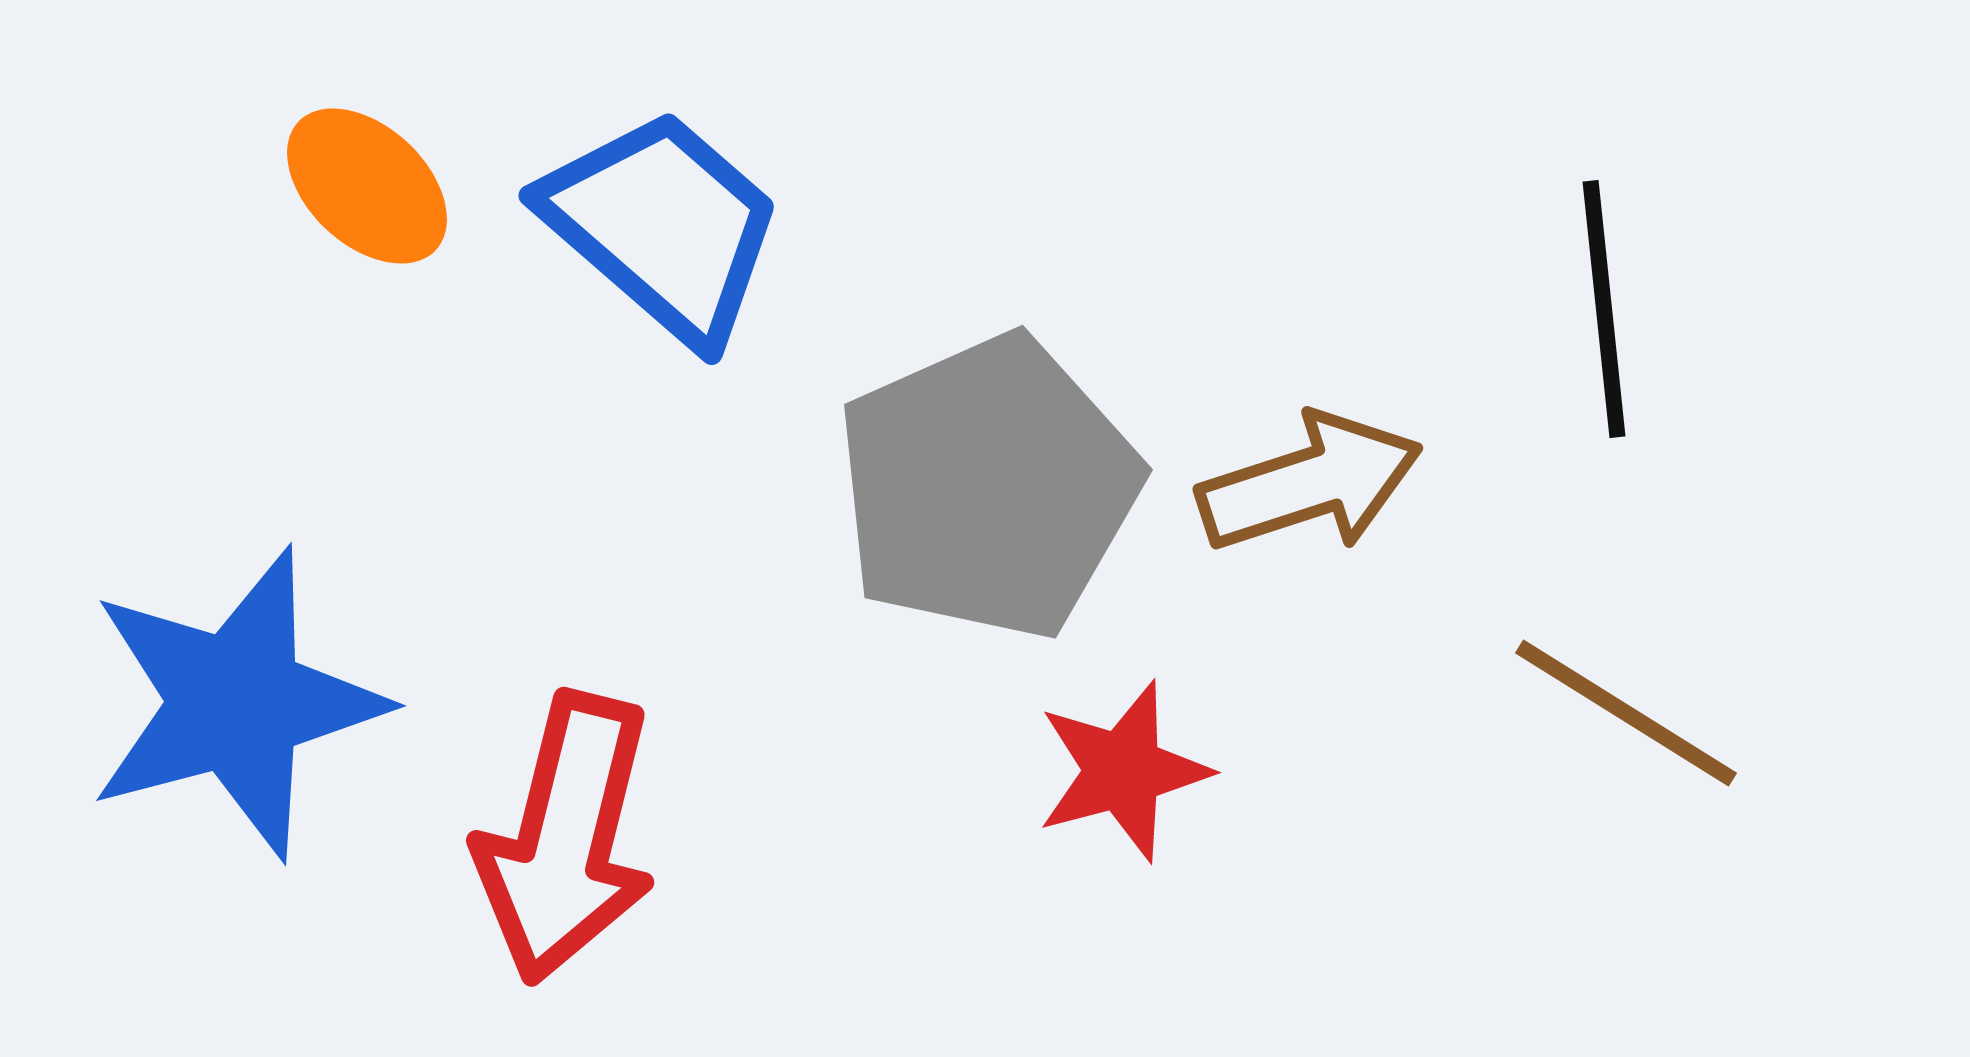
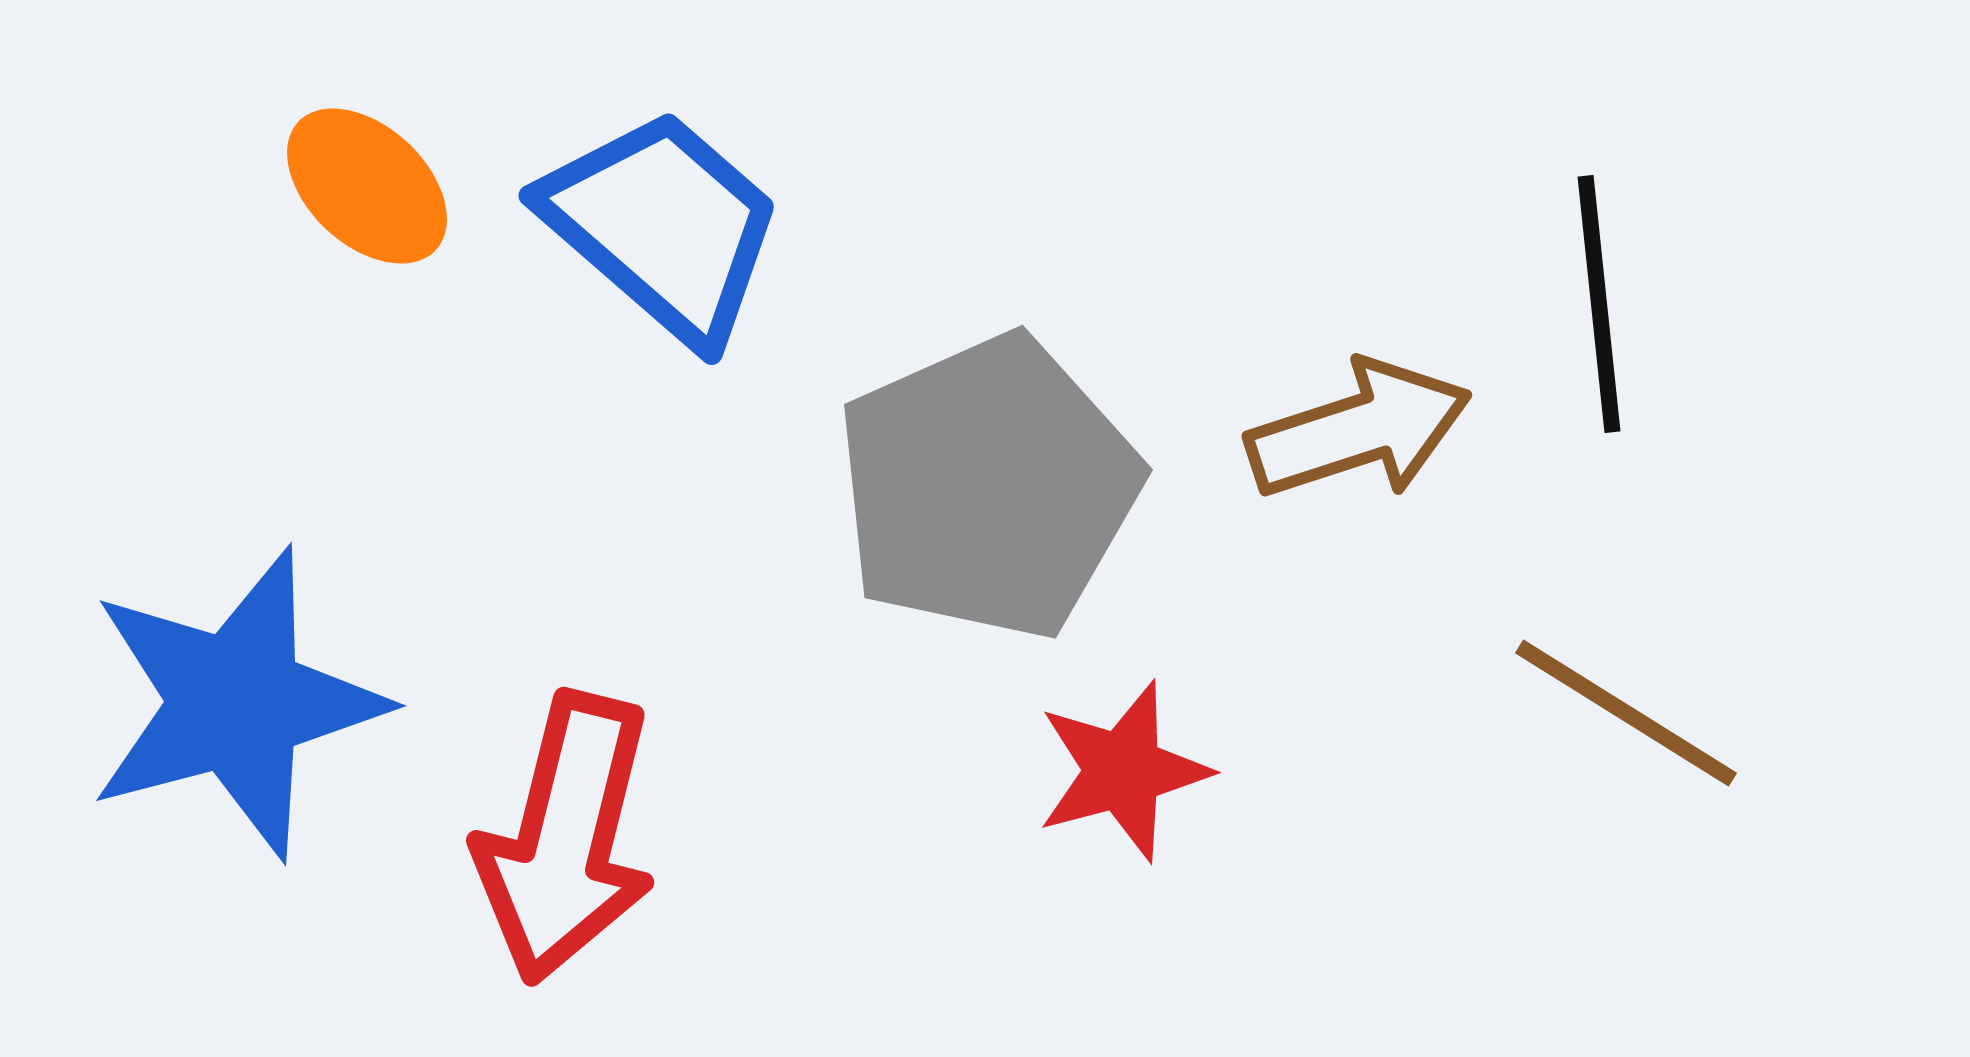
black line: moved 5 px left, 5 px up
brown arrow: moved 49 px right, 53 px up
